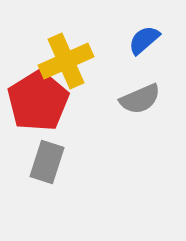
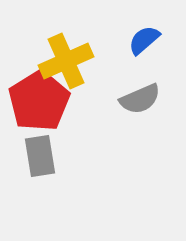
red pentagon: moved 1 px right
gray rectangle: moved 7 px left, 6 px up; rotated 27 degrees counterclockwise
